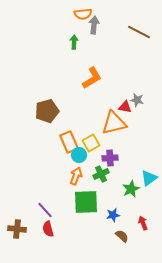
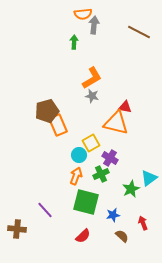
gray star: moved 45 px left, 4 px up
orange triangle: moved 2 px right; rotated 28 degrees clockwise
orange rectangle: moved 11 px left, 17 px up
purple cross: rotated 35 degrees clockwise
green square: rotated 16 degrees clockwise
red semicircle: moved 35 px right, 7 px down; rotated 119 degrees counterclockwise
